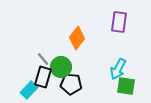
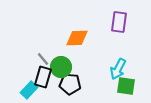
orange diamond: rotated 50 degrees clockwise
black pentagon: moved 1 px left
